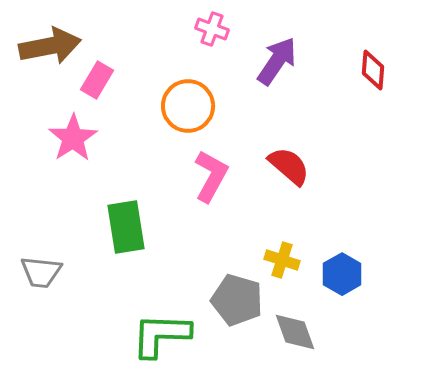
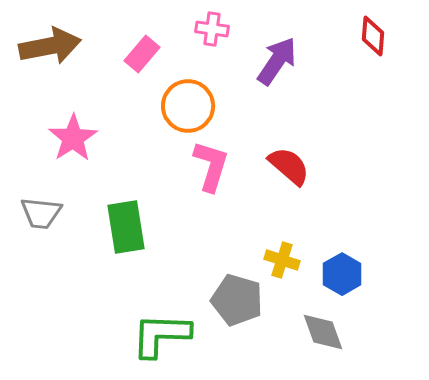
pink cross: rotated 12 degrees counterclockwise
red diamond: moved 34 px up
pink rectangle: moved 45 px right, 26 px up; rotated 9 degrees clockwise
pink L-shape: moved 10 px up; rotated 12 degrees counterclockwise
gray trapezoid: moved 59 px up
gray diamond: moved 28 px right
